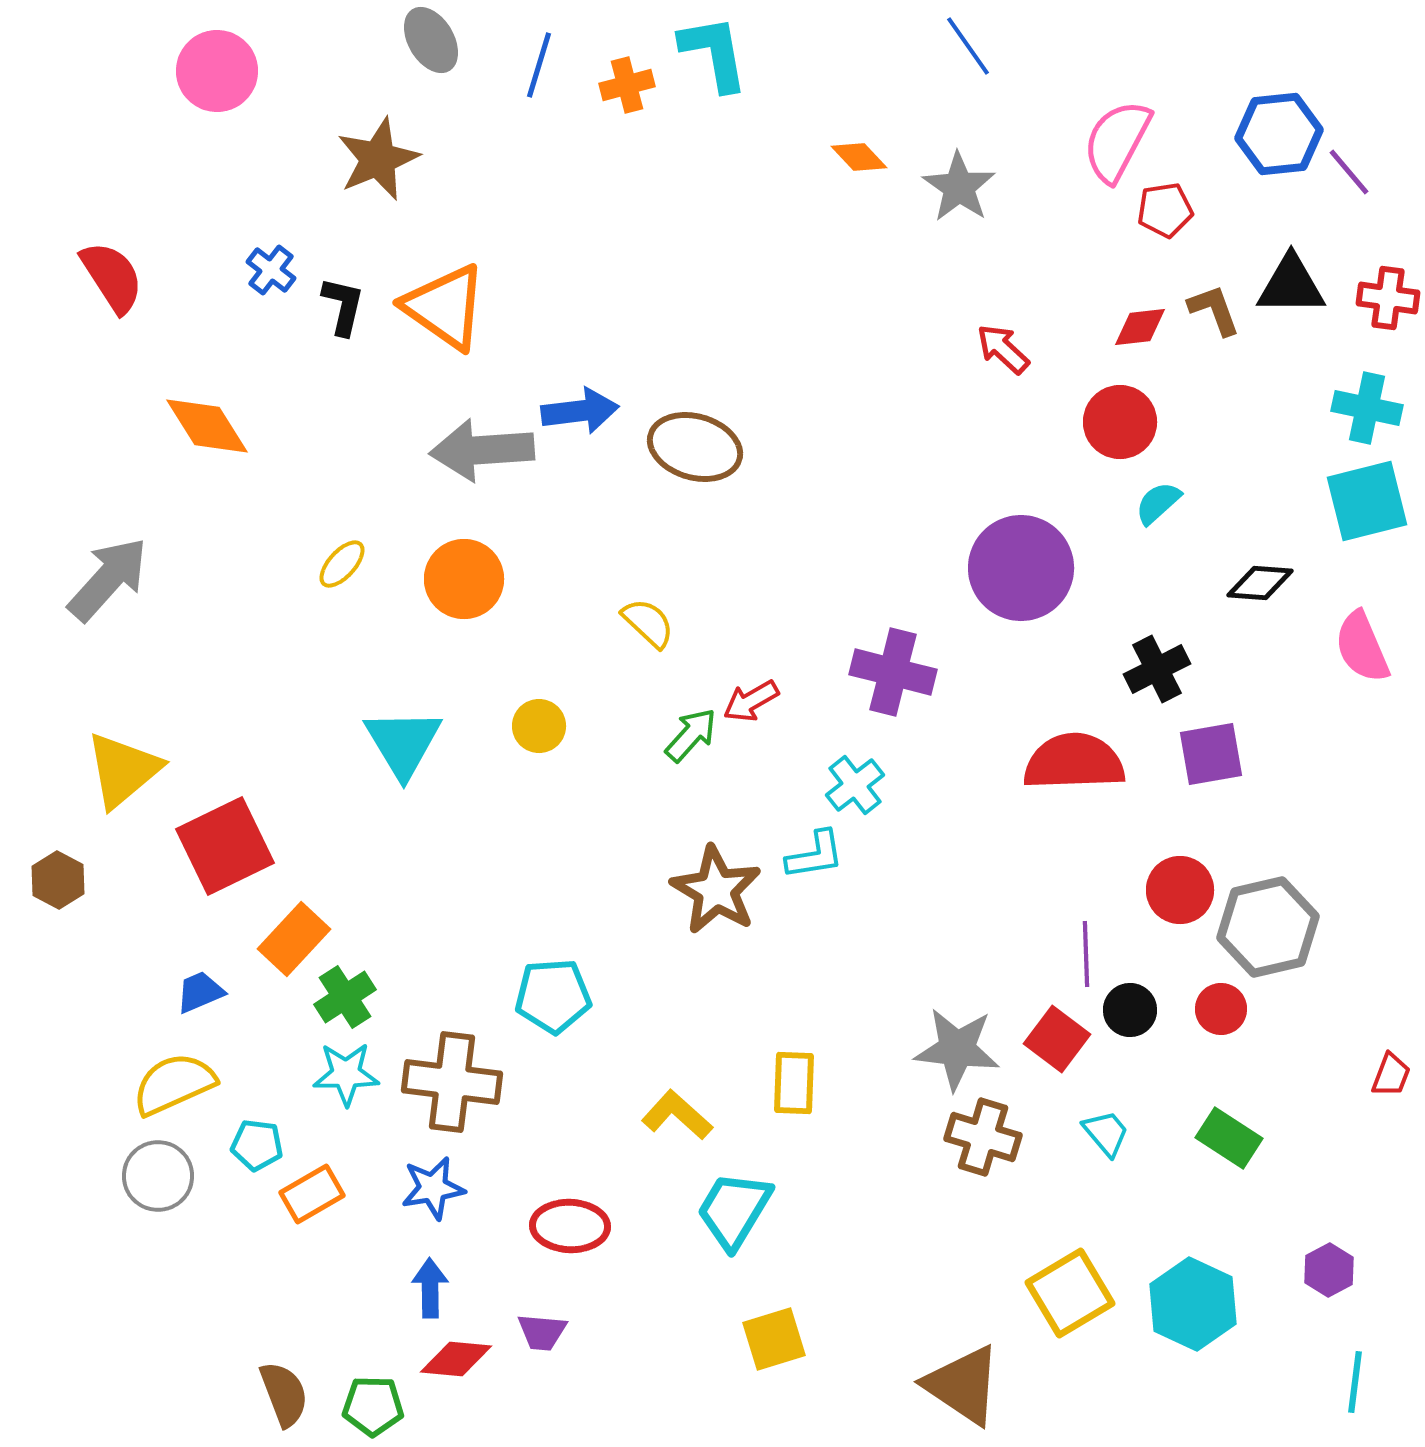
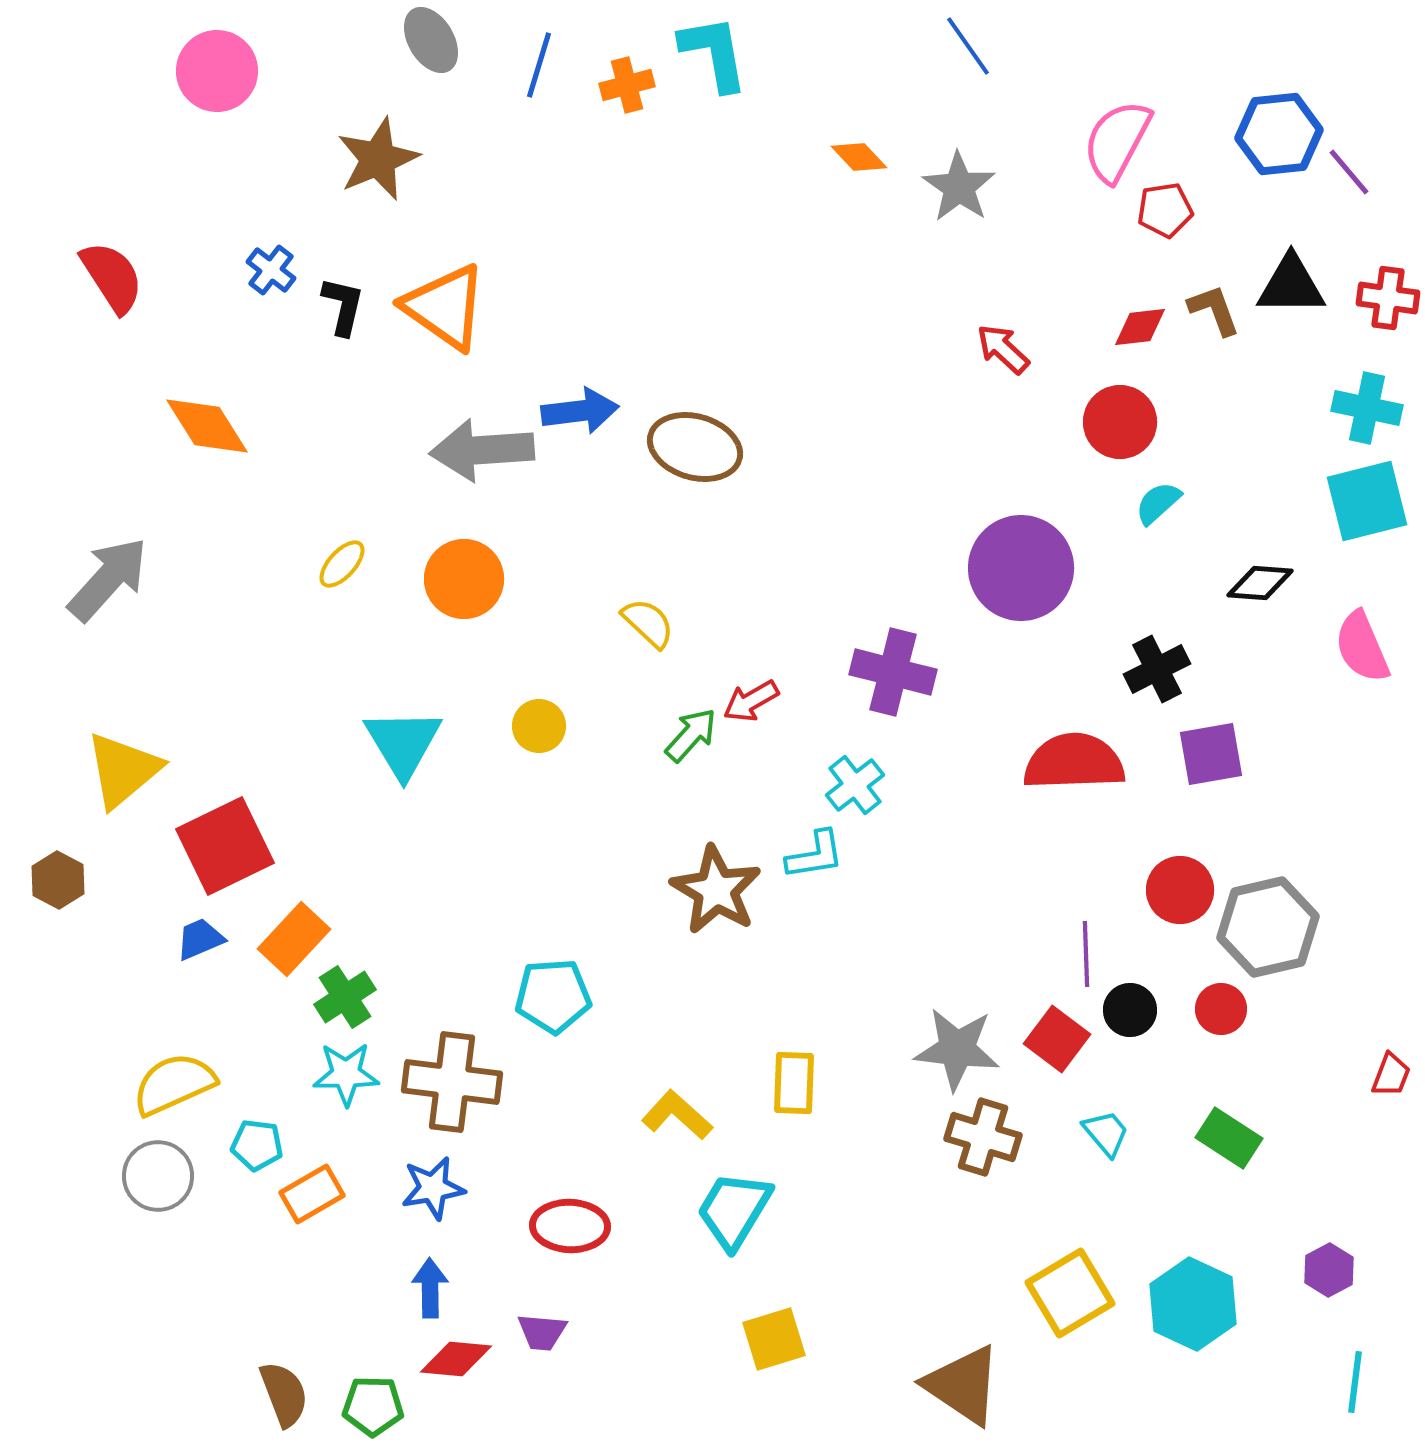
blue trapezoid at (200, 992): moved 53 px up
